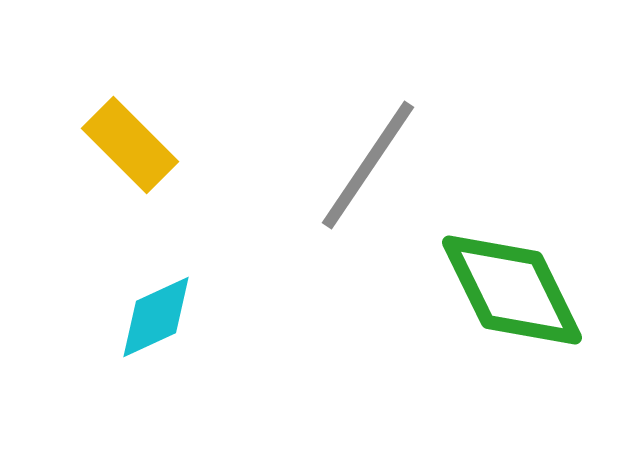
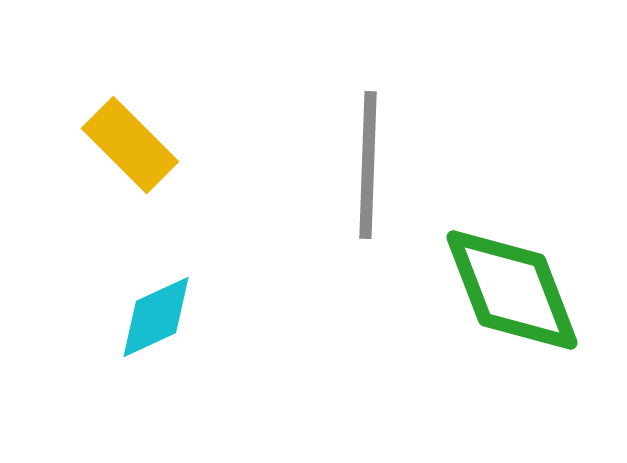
gray line: rotated 32 degrees counterclockwise
green diamond: rotated 5 degrees clockwise
